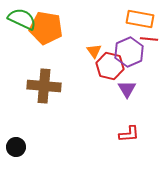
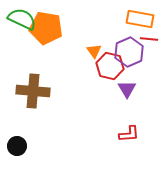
brown cross: moved 11 px left, 5 px down
black circle: moved 1 px right, 1 px up
